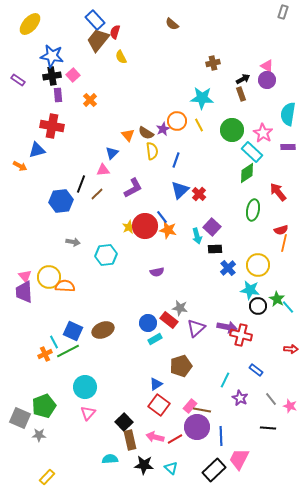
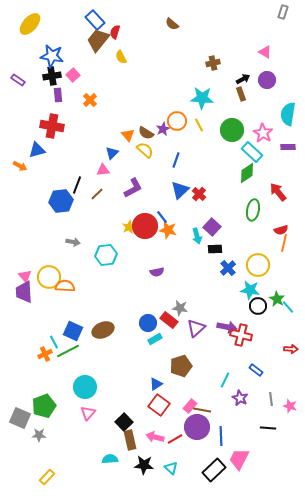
pink triangle at (267, 66): moved 2 px left, 14 px up
yellow semicircle at (152, 151): moved 7 px left, 1 px up; rotated 42 degrees counterclockwise
black line at (81, 184): moved 4 px left, 1 px down
gray line at (271, 399): rotated 32 degrees clockwise
